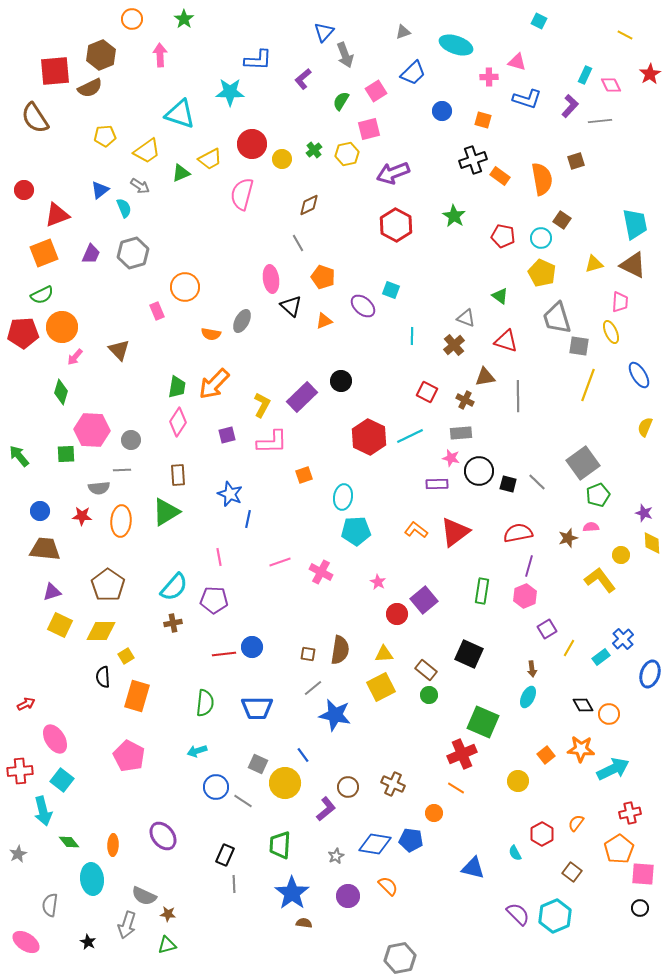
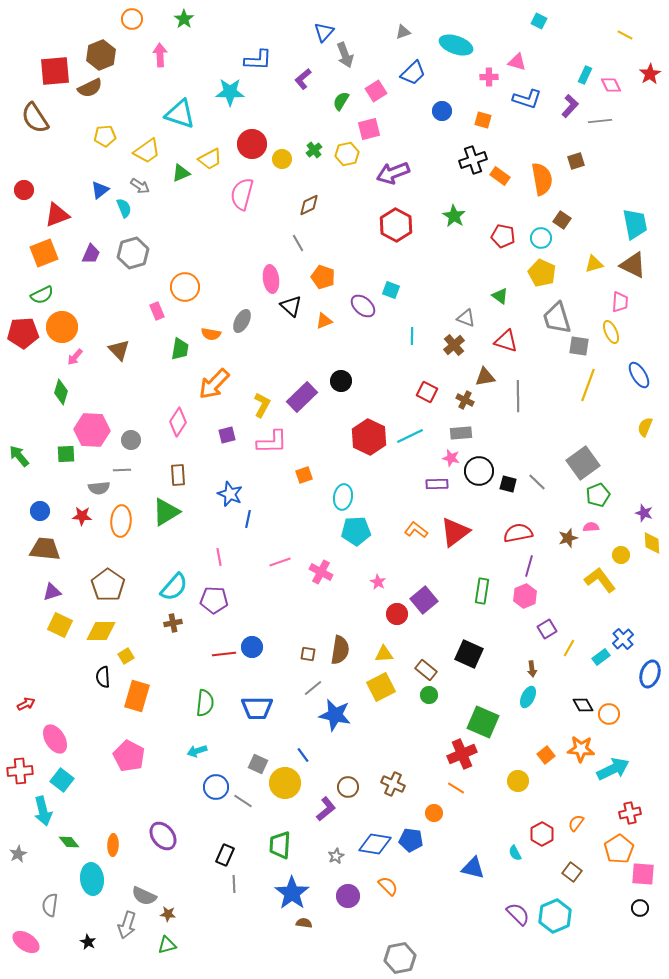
green trapezoid at (177, 387): moved 3 px right, 38 px up
